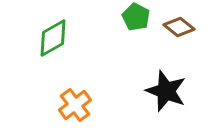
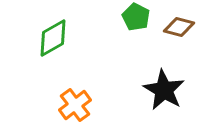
brown diamond: rotated 24 degrees counterclockwise
black star: moved 2 px left, 1 px up; rotated 9 degrees clockwise
